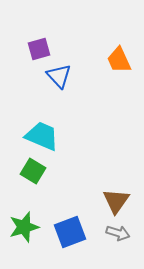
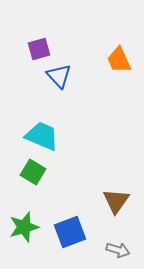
green square: moved 1 px down
gray arrow: moved 17 px down
